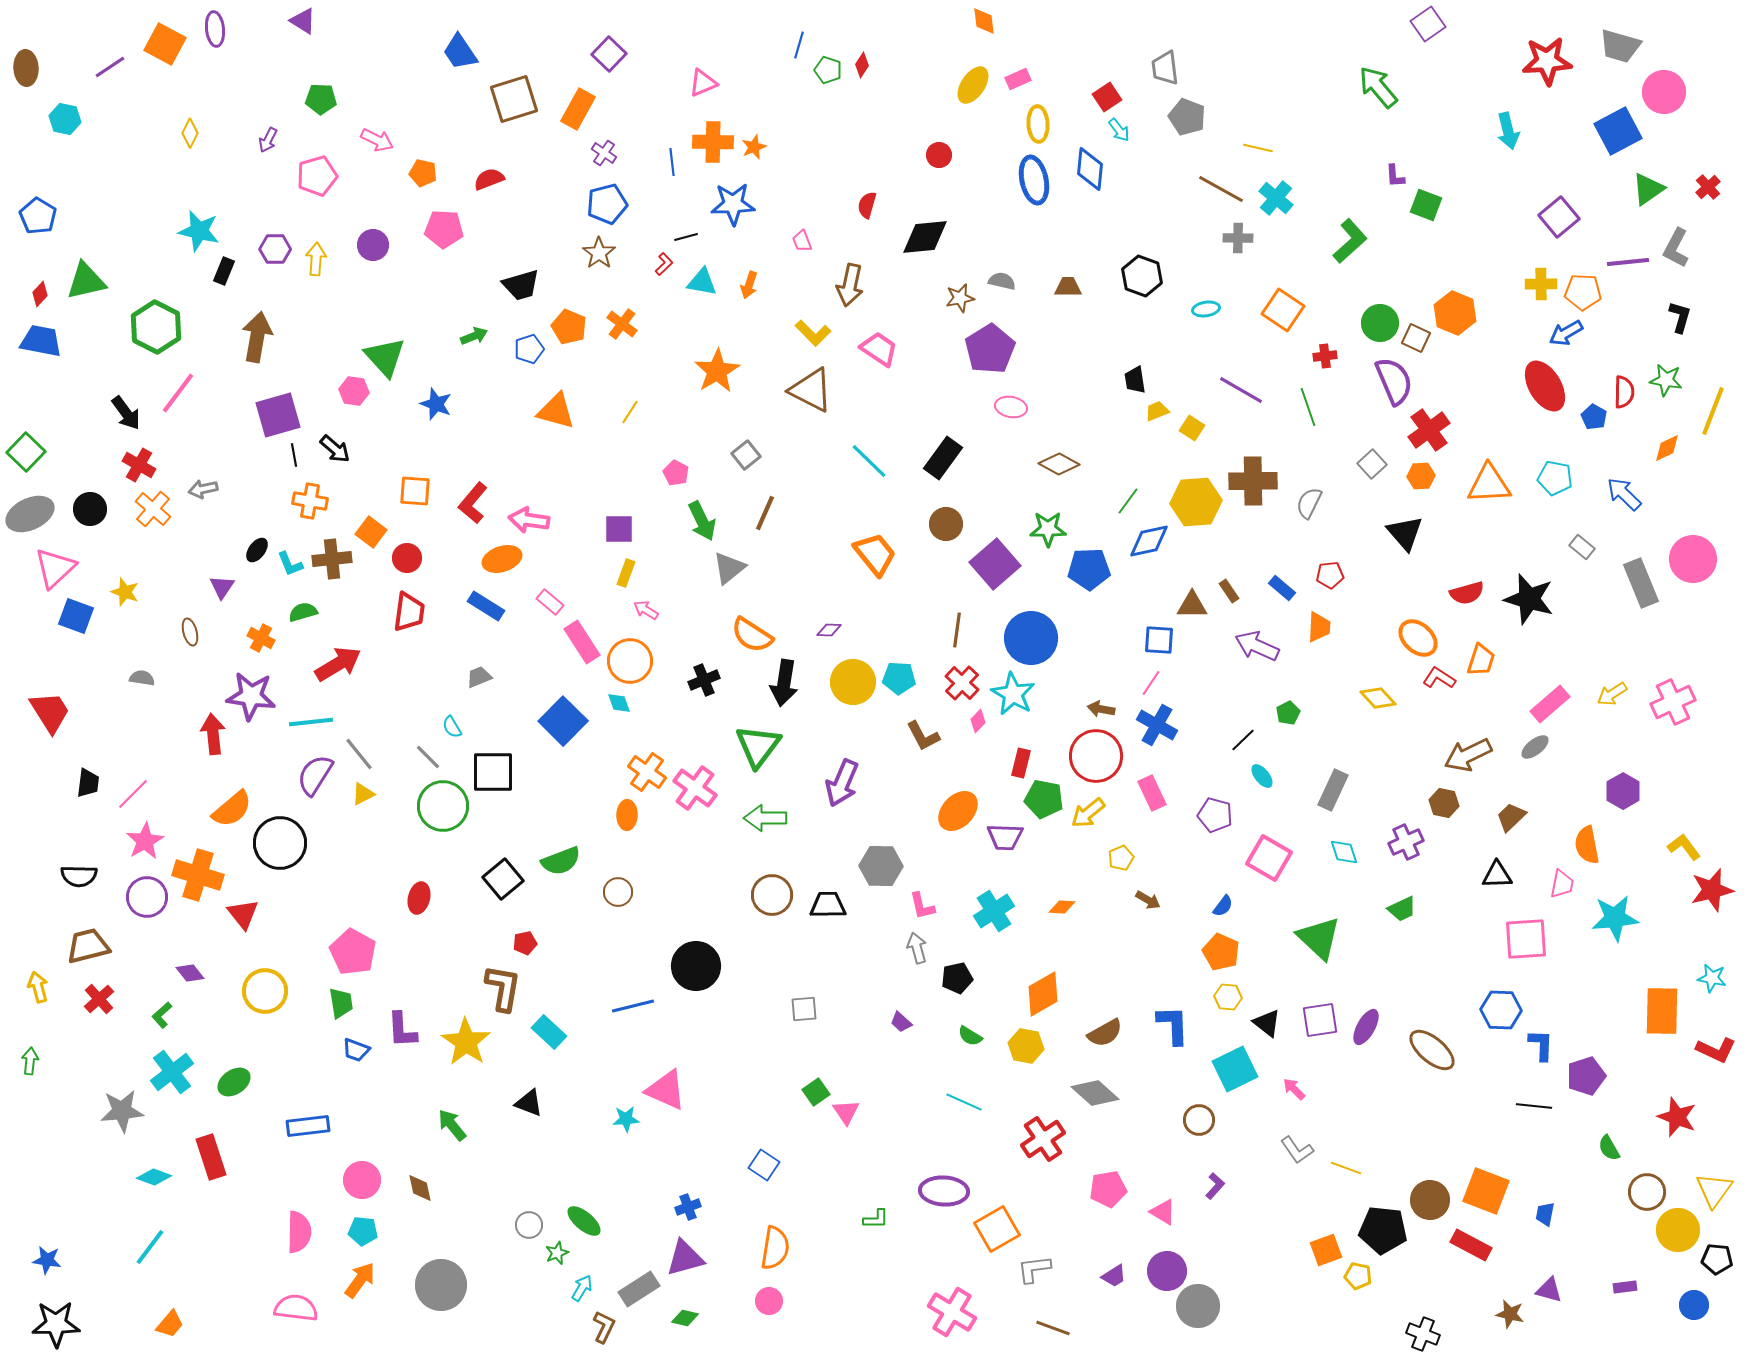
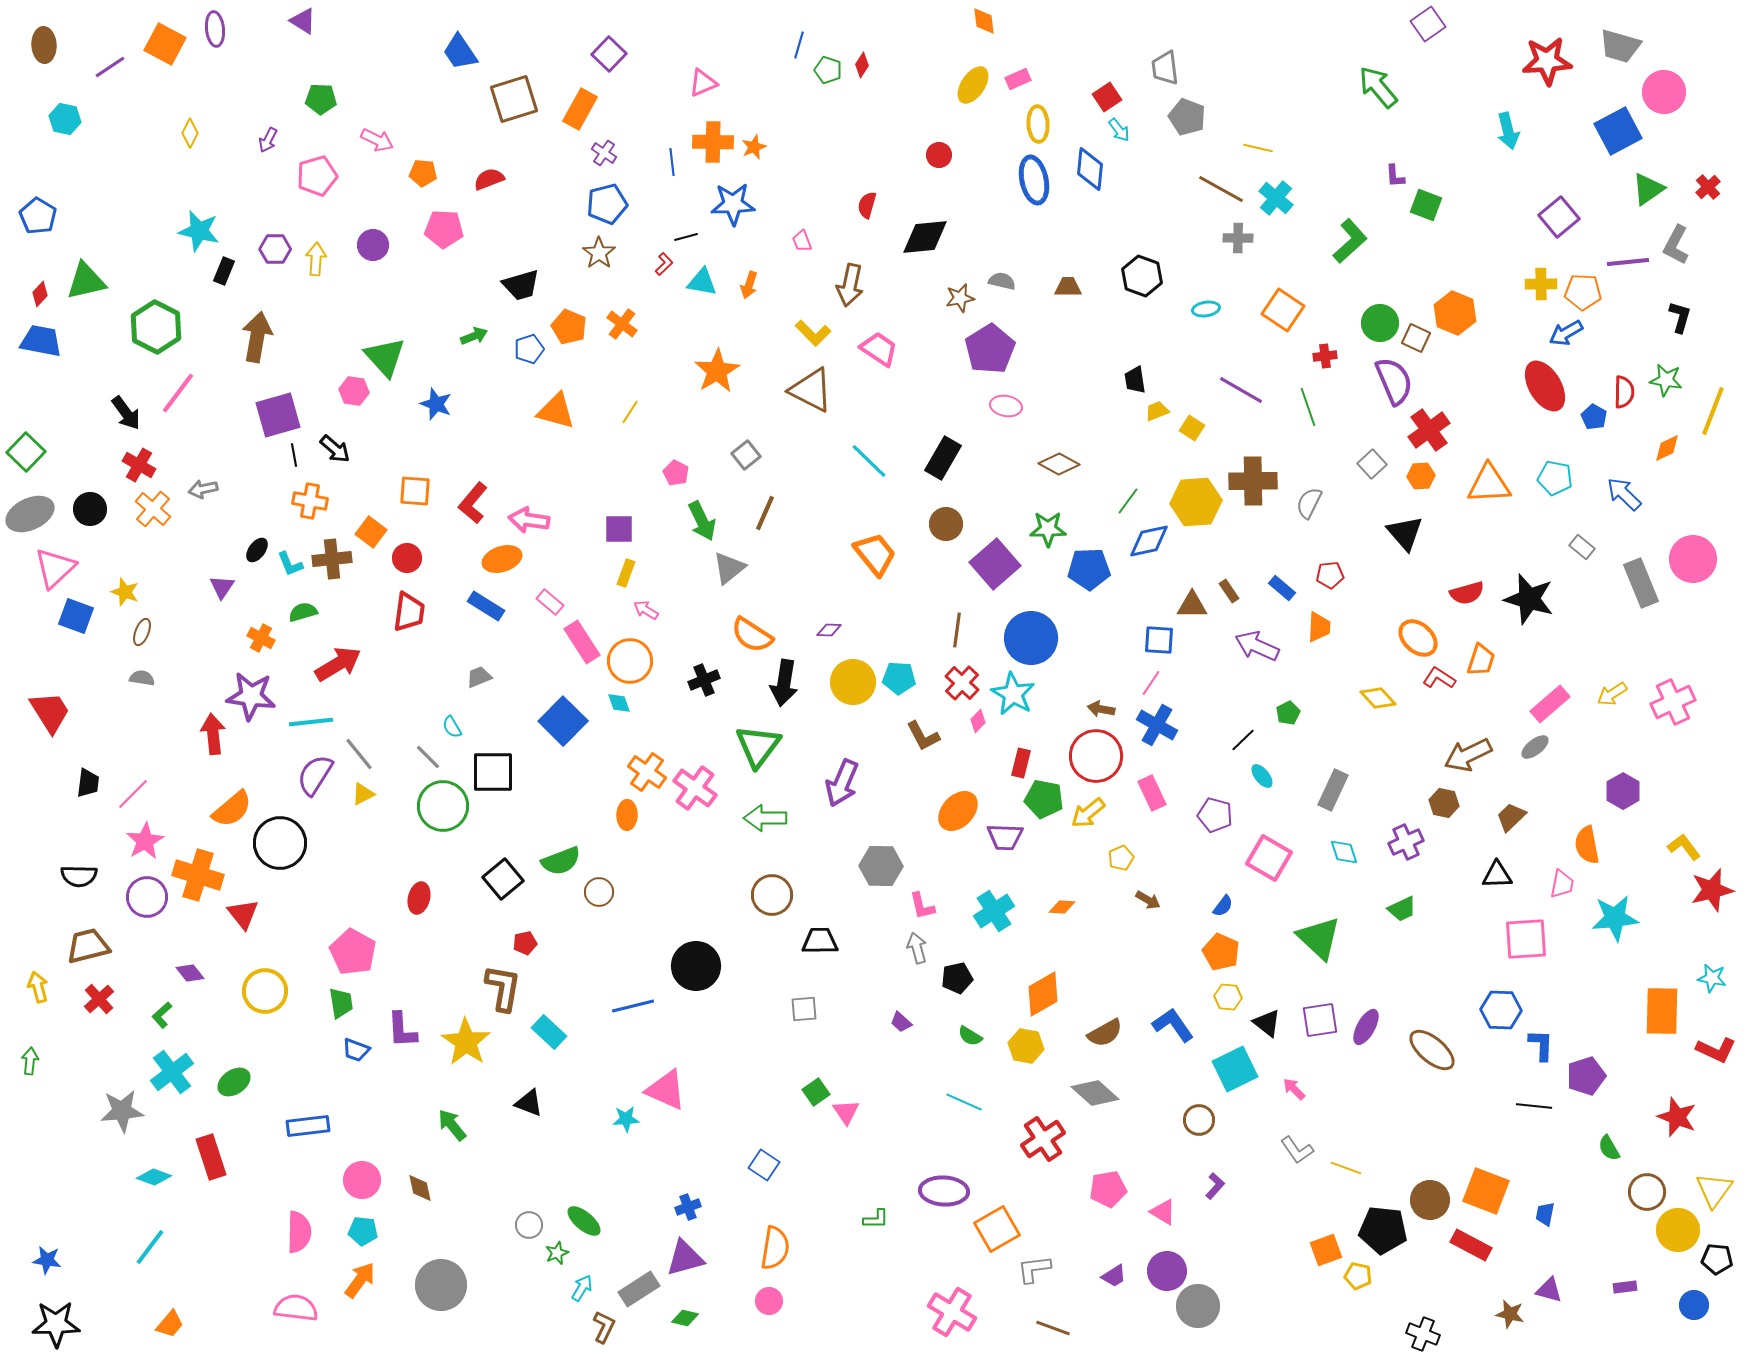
brown ellipse at (26, 68): moved 18 px right, 23 px up
orange rectangle at (578, 109): moved 2 px right
orange pentagon at (423, 173): rotated 8 degrees counterclockwise
gray L-shape at (1676, 248): moved 3 px up
pink ellipse at (1011, 407): moved 5 px left, 1 px up
black rectangle at (943, 458): rotated 6 degrees counterclockwise
brown ellipse at (190, 632): moved 48 px left; rotated 36 degrees clockwise
brown circle at (618, 892): moved 19 px left
black trapezoid at (828, 905): moved 8 px left, 36 px down
blue L-shape at (1173, 1025): rotated 33 degrees counterclockwise
